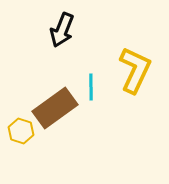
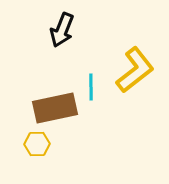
yellow L-shape: rotated 27 degrees clockwise
brown rectangle: rotated 24 degrees clockwise
yellow hexagon: moved 16 px right, 13 px down; rotated 20 degrees counterclockwise
